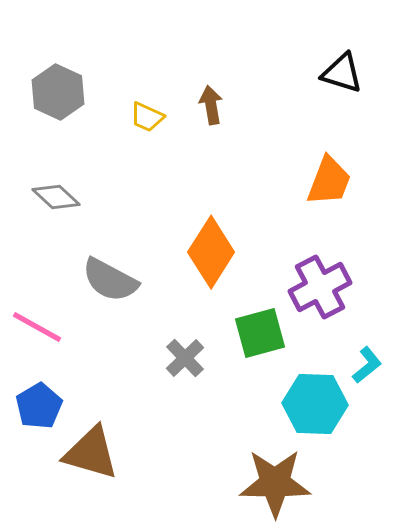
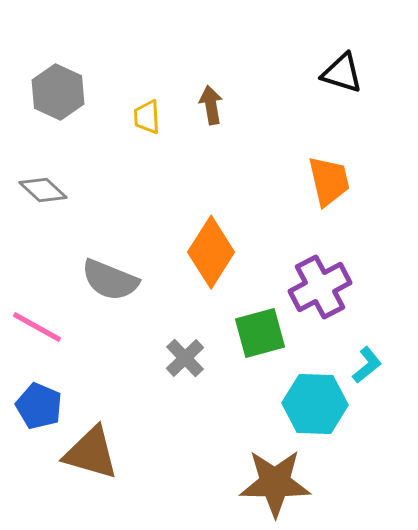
yellow trapezoid: rotated 63 degrees clockwise
orange trapezoid: rotated 34 degrees counterclockwise
gray diamond: moved 13 px left, 7 px up
gray semicircle: rotated 6 degrees counterclockwise
blue pentagon: rotated 18 degrees counterclockwise
